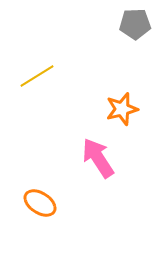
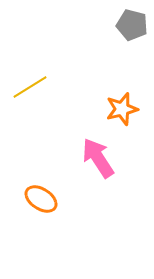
gray pentagon: moved 3 px left, 1 px down; rotated 16 degrees clockwise
yellow line: moved 7 px left, 11 px down
orange ellipse: moved 1 px right, 4 px up
